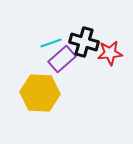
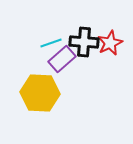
black cross: rotated 12 degrees counterclockwise
red star: moved 10 px up; rotated 20 degrees counterclockwise
